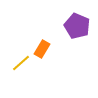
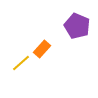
orange rectangle: rotated 12 degrees clockwise
